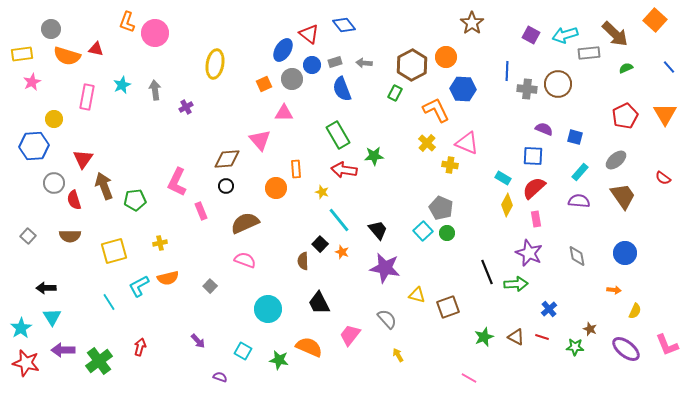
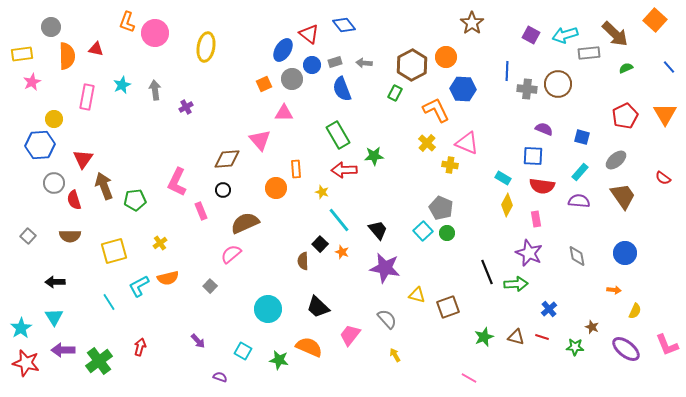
gray circle at (51, 29): moved 2 px up
orange semicircle at (67, 56): rotated 108 degrees counterclockwise
yellow ellipse at (215, 64): moved 9 px left, 17 px up
blue square at (575, 137): moved 7 px right
blue hexagon at (34, 146): moved 6 px right, 1 px up
red arrow at (344, 170): rotated 10 degrees counterclockwise
black circle at (226, 186): moved 3 px left, 4 px down
red semicircle at (534, 188): moved 8 px right, 2 px up; rotated 130 degrees counterclockwise
yellow cross at (160, 243): rotated 24 degrees counterclockwise
pink semicircle at (245, 260): moved 14 px left, 6 px up; rotated 60 degrees counterclockwise
black arrow at (46, 288): moved 9 px right, 6 px up
black trapezoid at (319, 303): moved 1 px left, 4 px down; rotated 20 degrees counterclockwise
cyan triangle at (52, 317): moved 2 px right
brown star at (590, 329): moved 2 px right, 2 px up
brown triangle at (516, 337): rotated 12 degrees counterclockwise
yellow arrow at (398, 355): moved 3 px left
